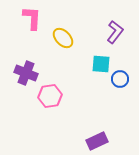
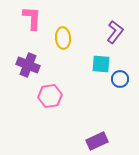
yellow ellipse: rotated 40 degrees clockwise
purple cross: moved 2 px right, 8 px up
